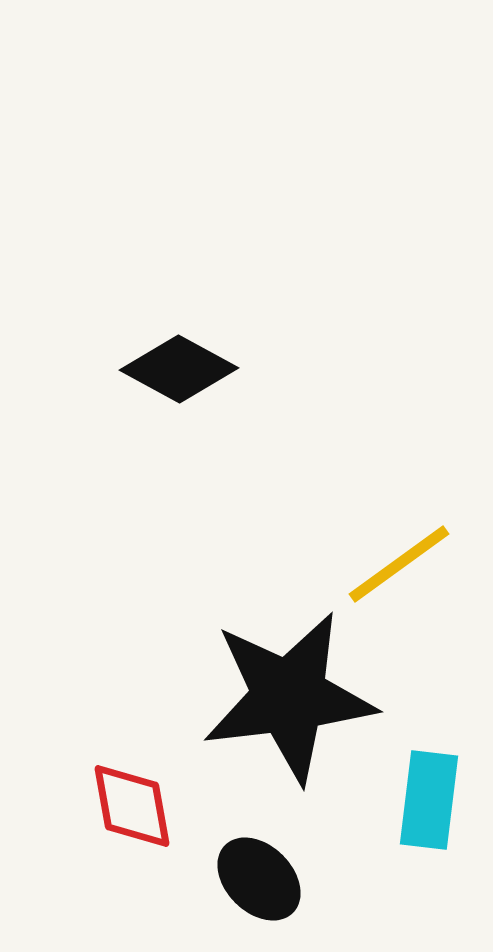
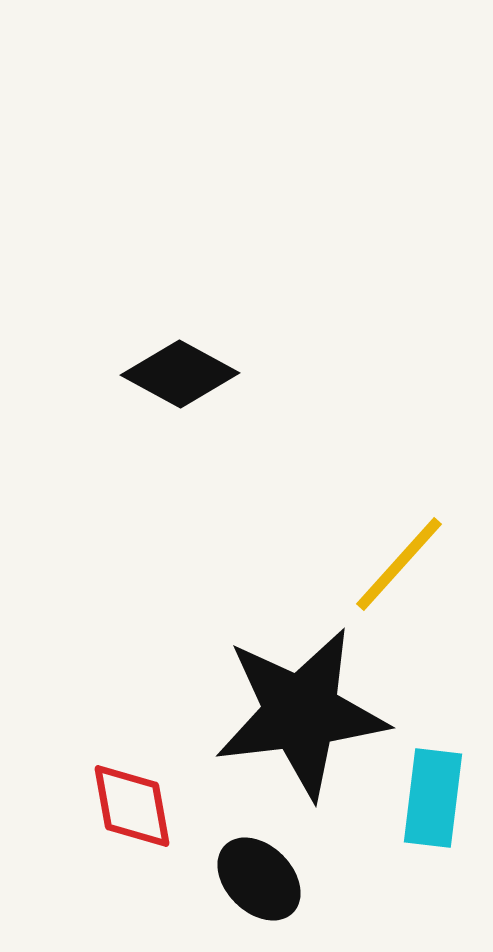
black diamond: moved 1 px right, 5 px down
yellow line: rotated 12 degrees counterclockwise
black star: moved 12 px right, 16 px down
cyan rectangle: moved 4 px right, 2 px up
